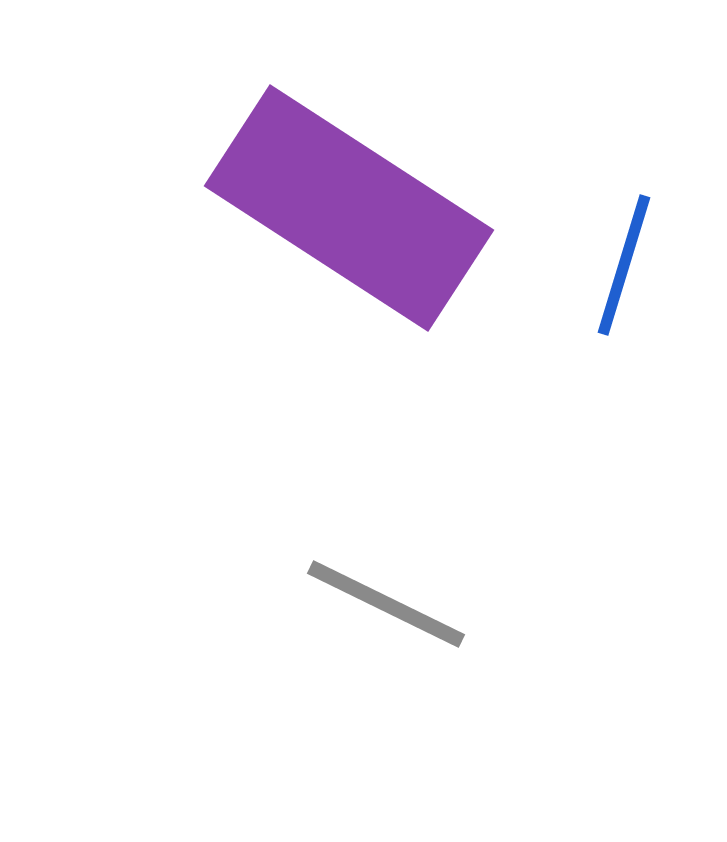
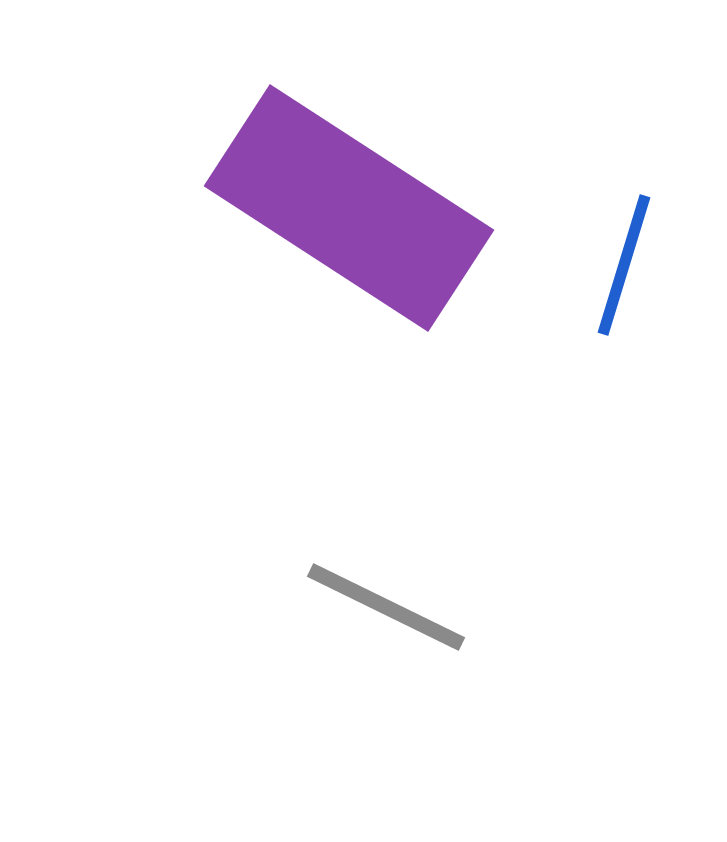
gray line: moved 3 px down
